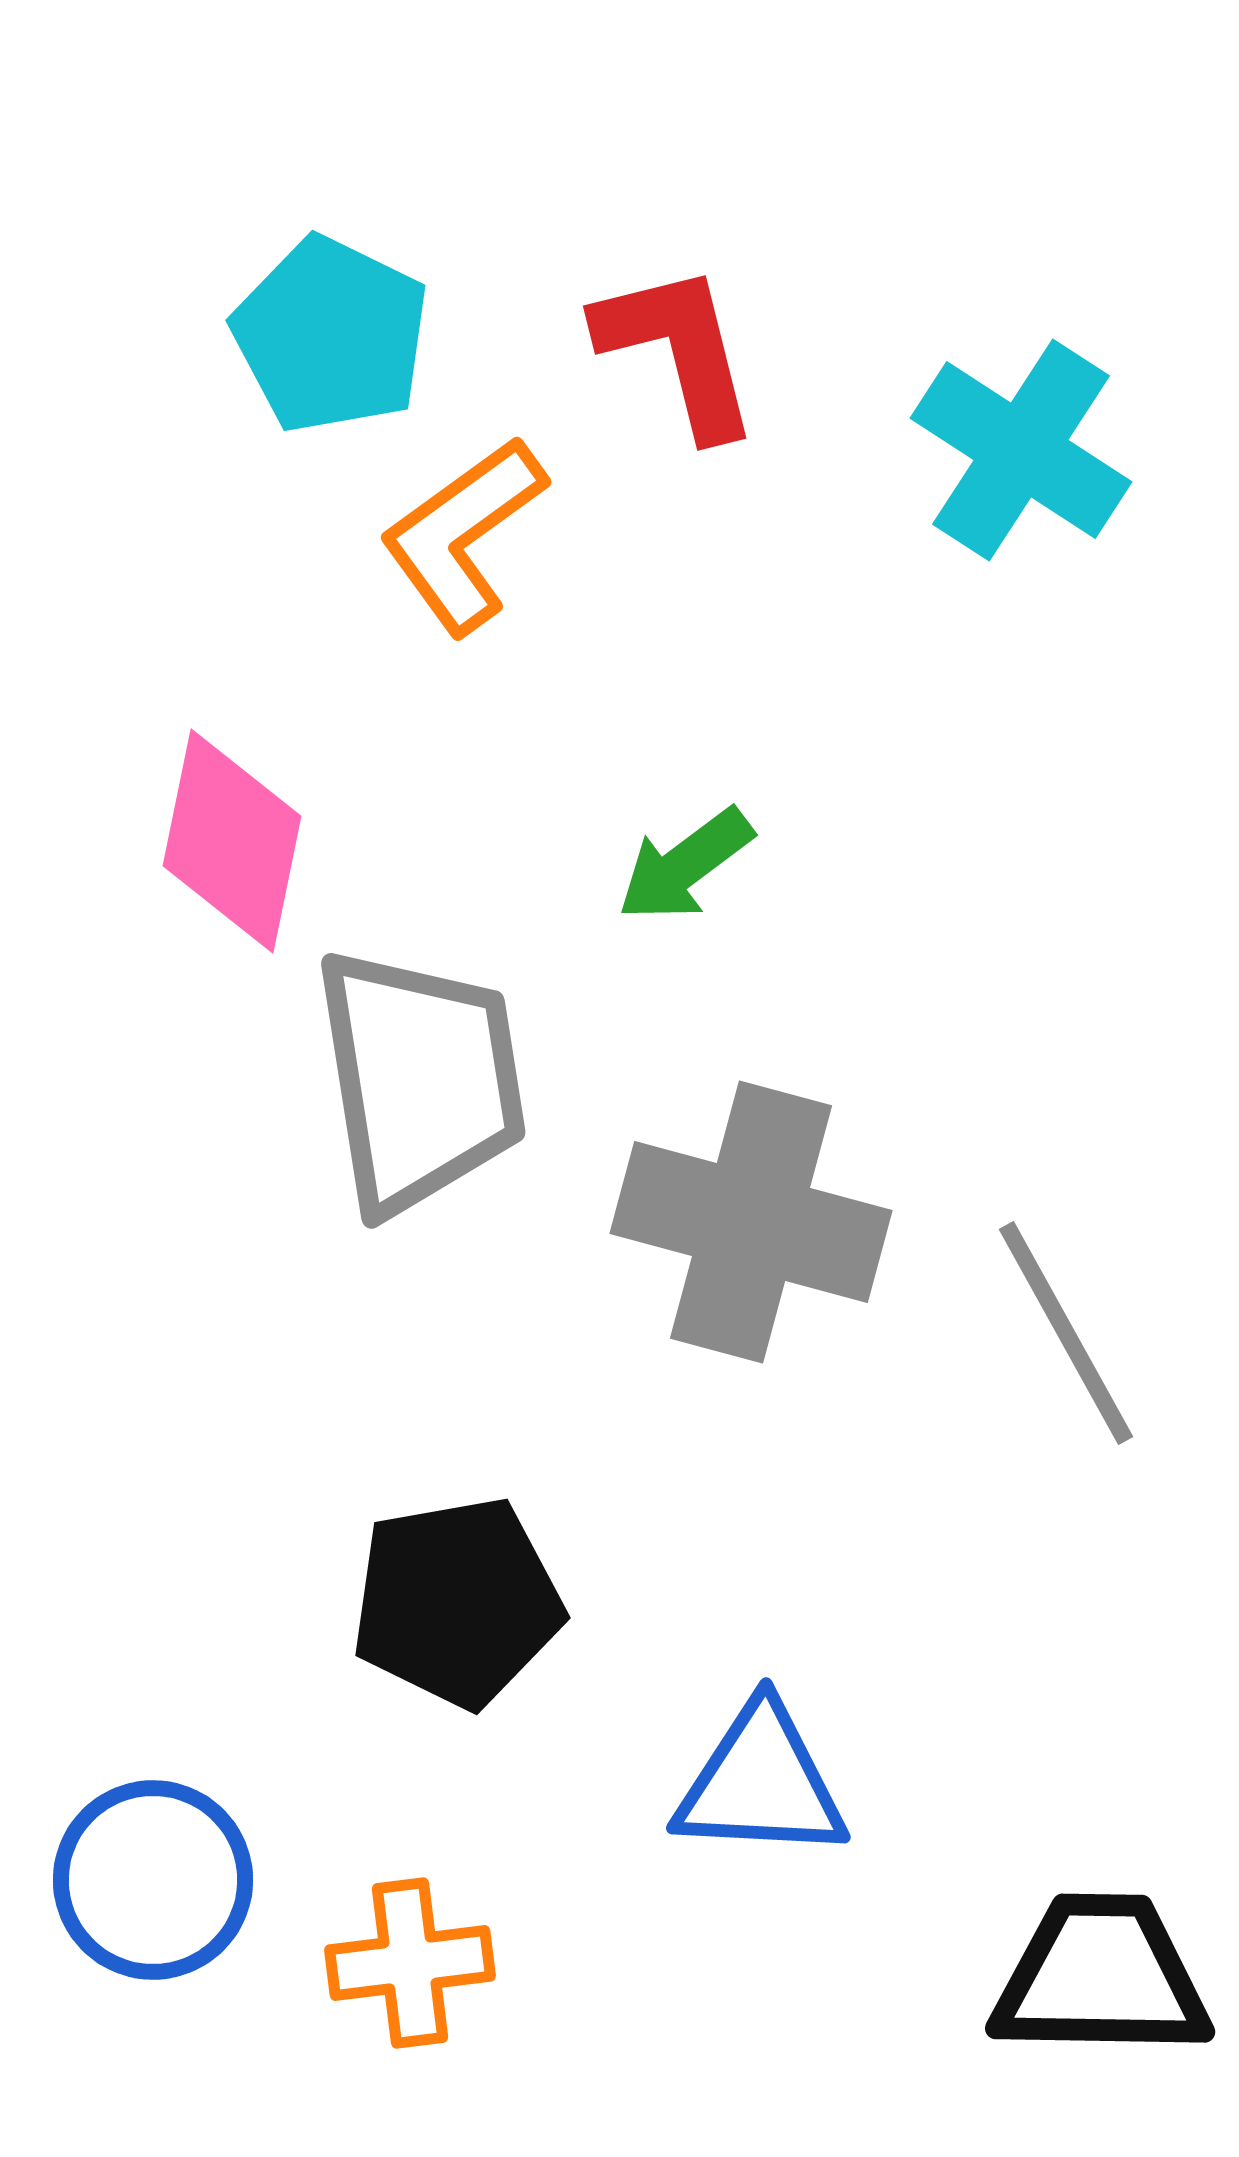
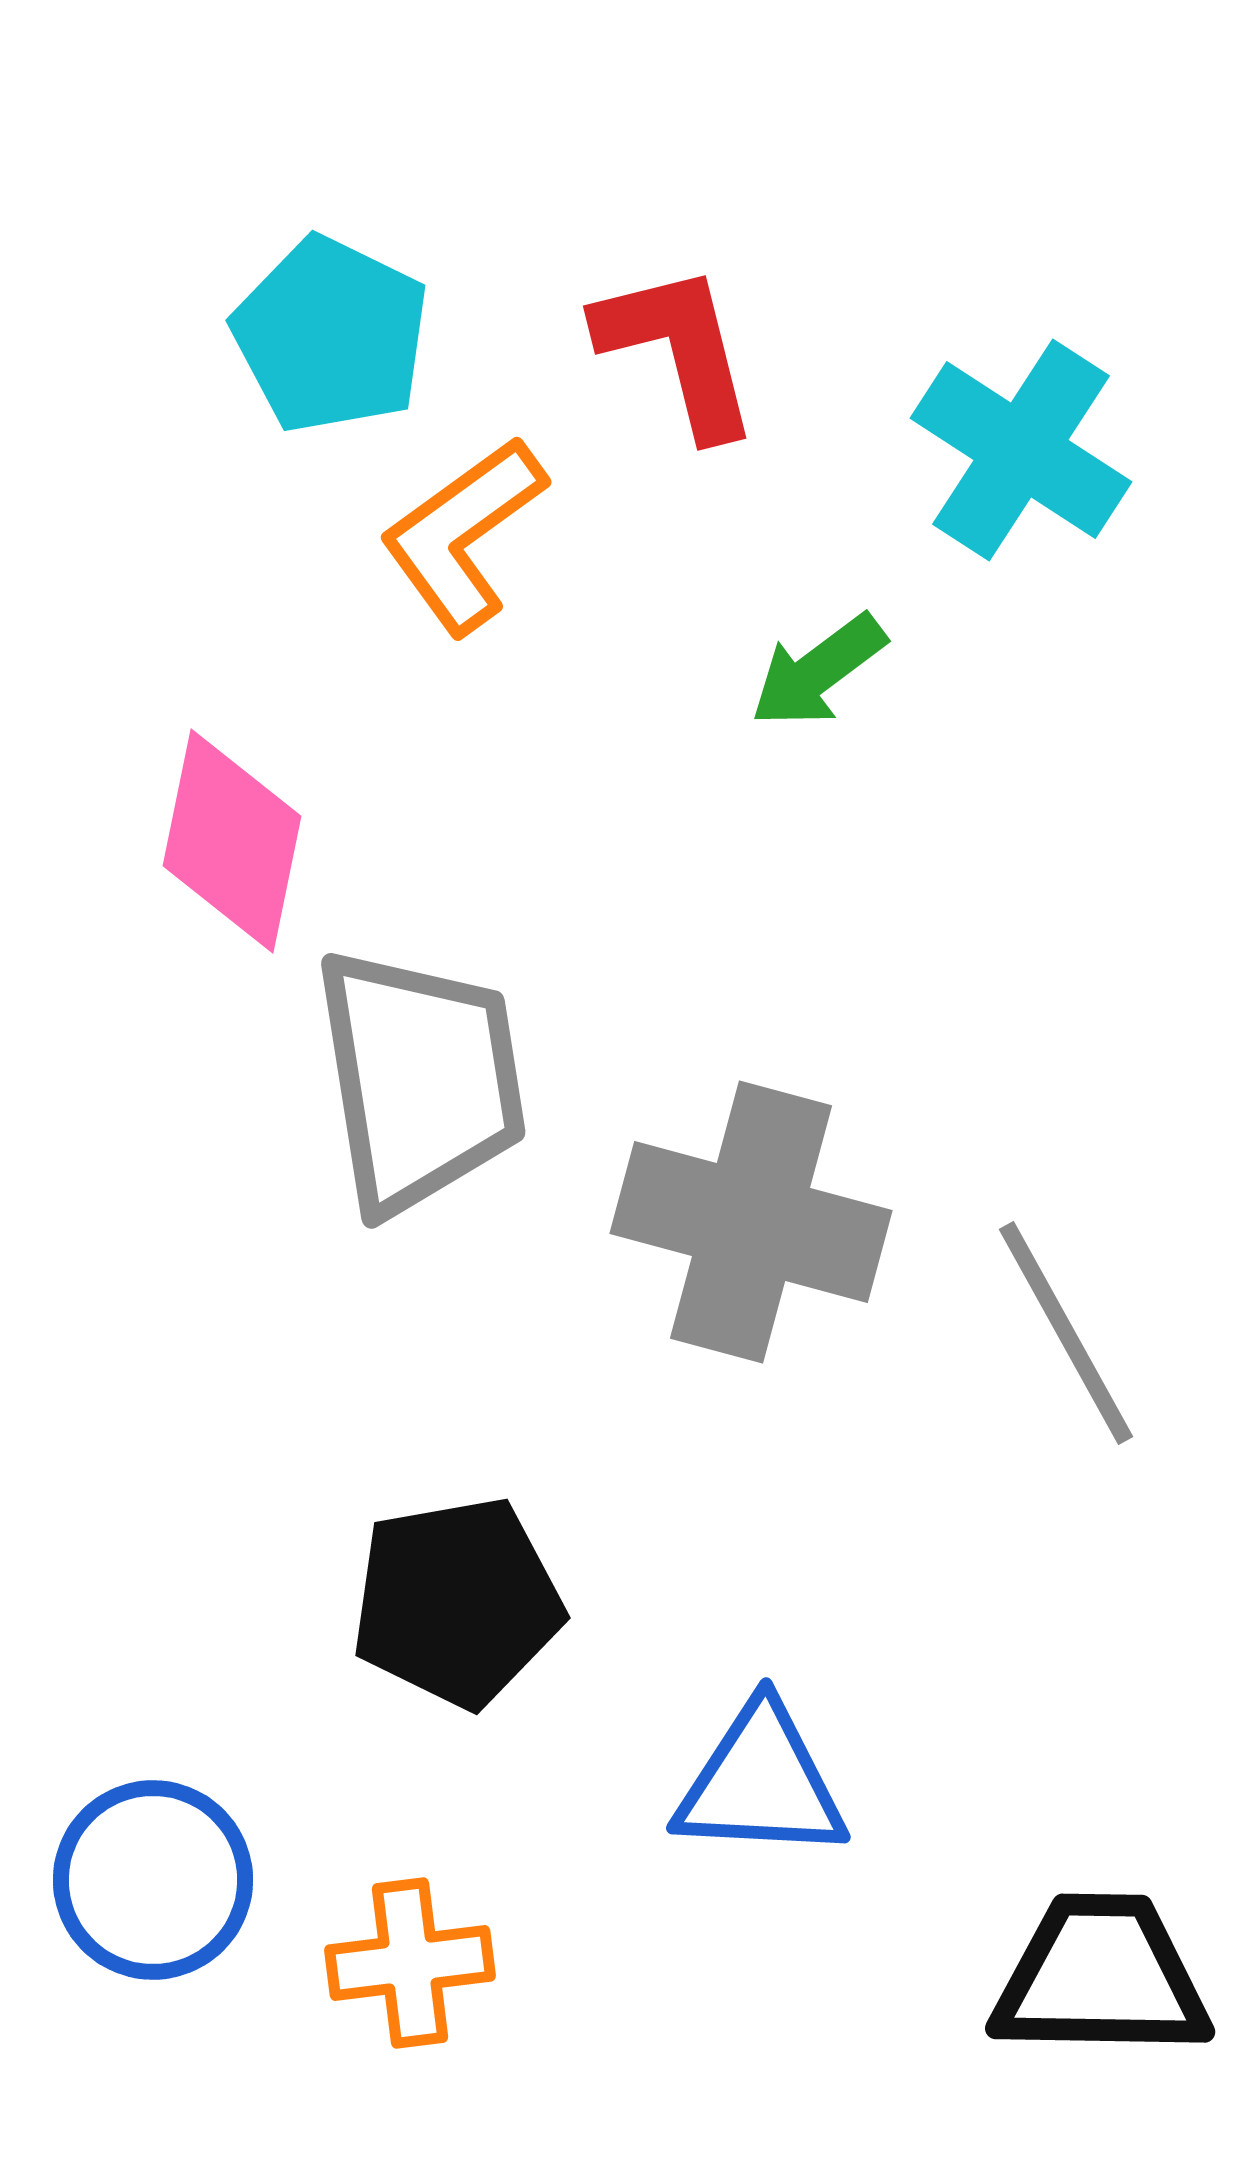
green arrow: moved 133 px right, 194 px up
